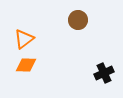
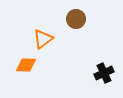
brown circle: moved 2 px left, 1 px up
orange triangle: moved 19 px right
